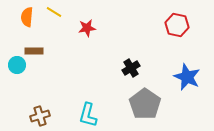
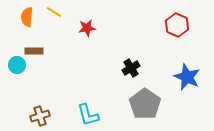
red hexagon: rotated 10 degrees clockwise
cyan L-shape: rotated 30 degrees counterclockwise
